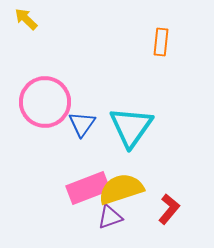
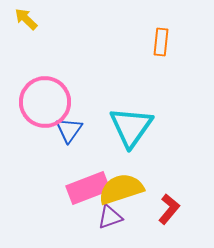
blue triangle: moved 13 px left, 6 px down
